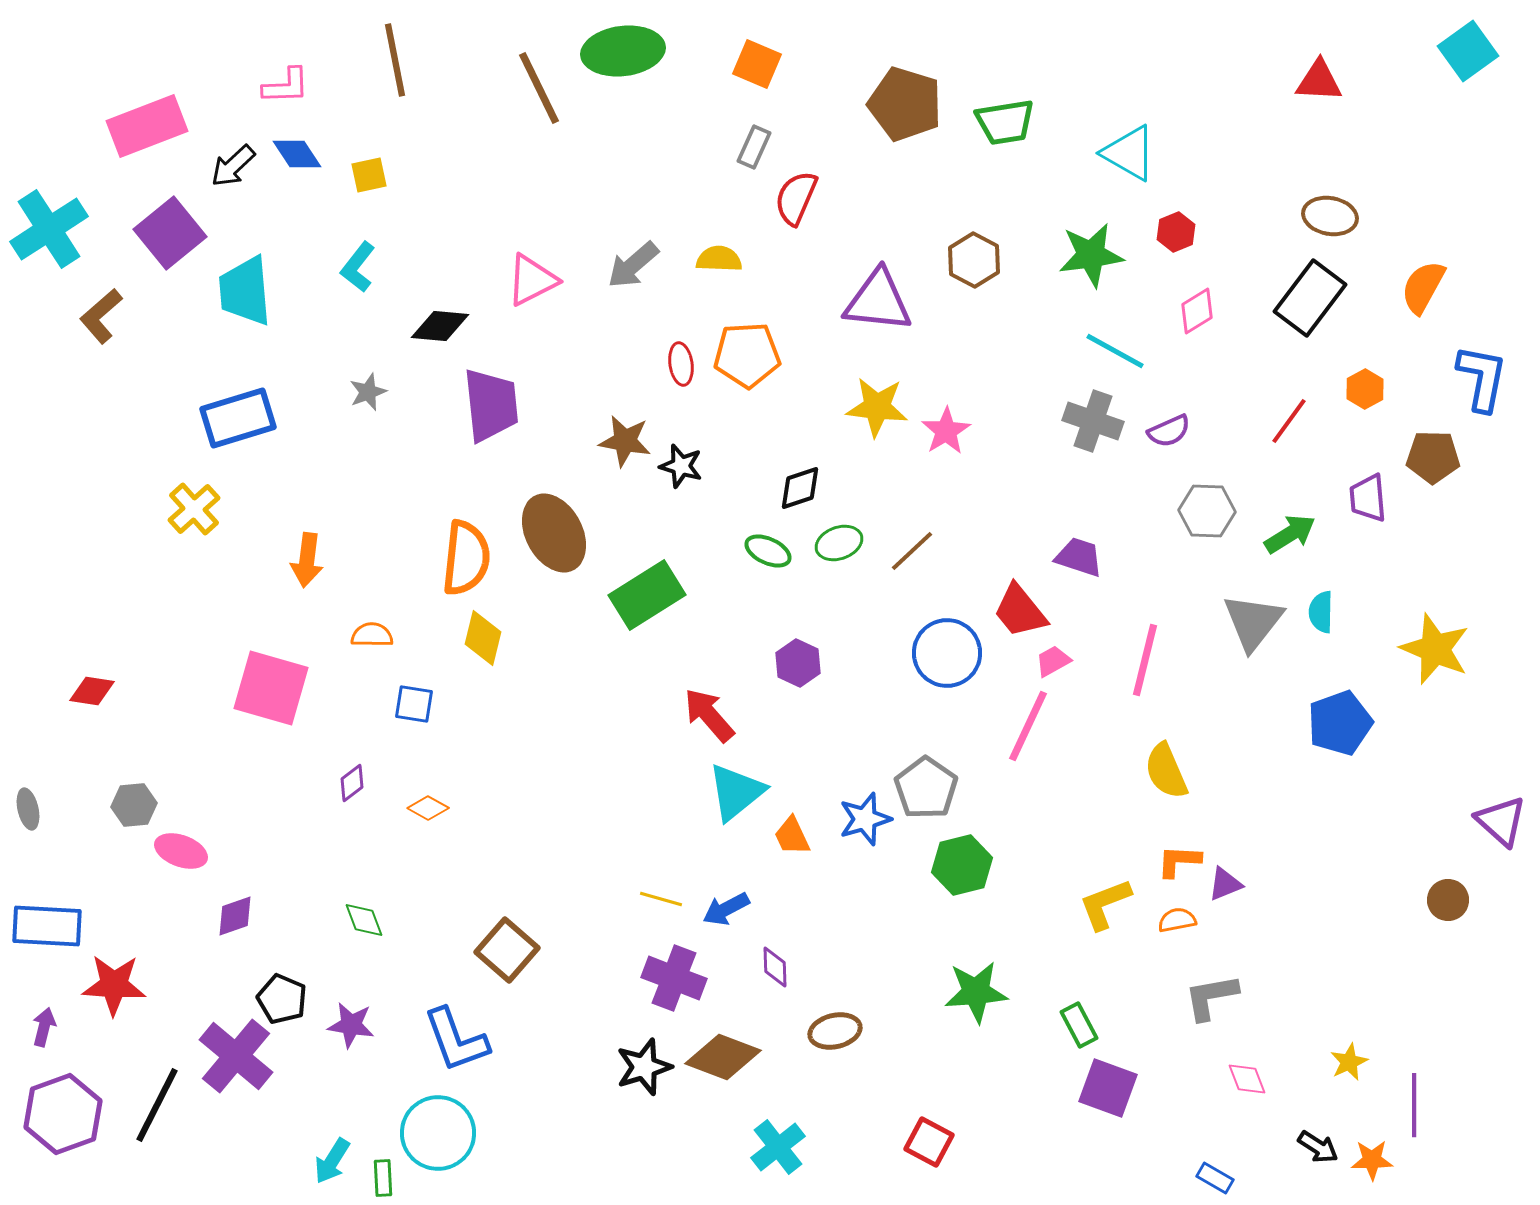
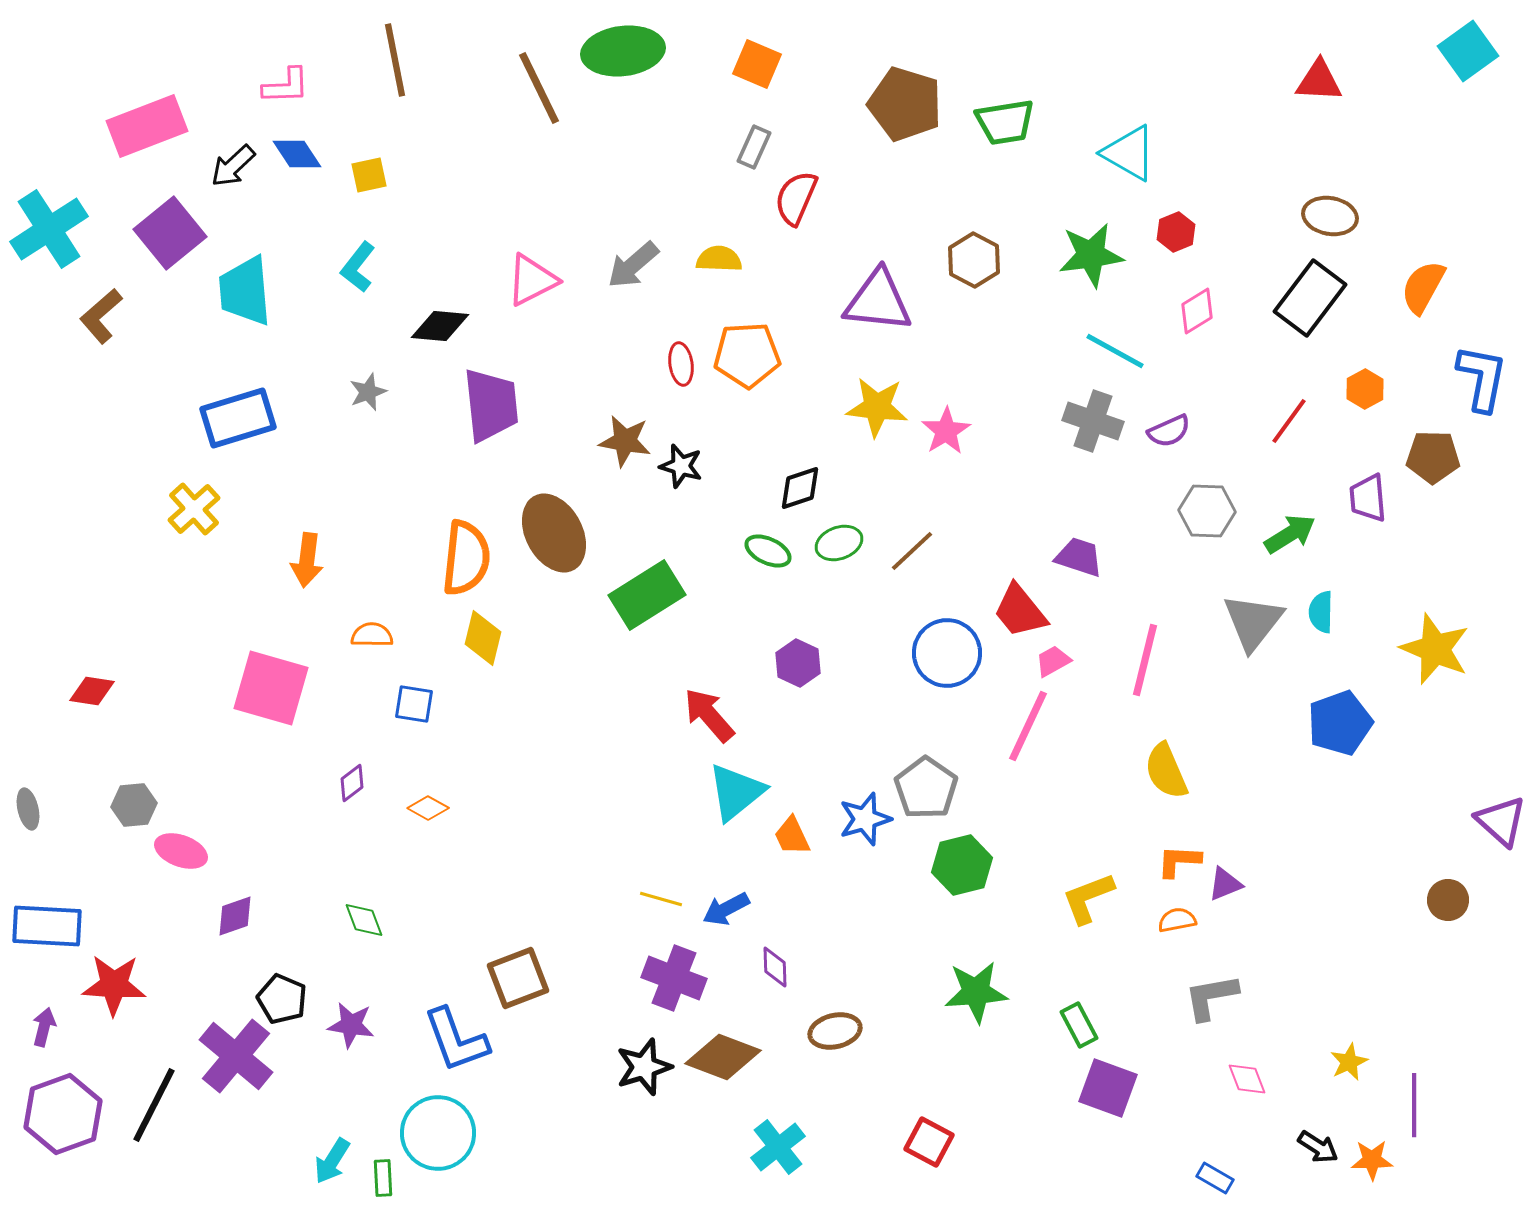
yellow L-shape at (1105, 904): moved 17 px left, 6 px up
brown square at (507, 950): moved 11 px right, 28 px down; rotated 28 degrees clockwise
black line at (157, 1105): moved 3 px left
